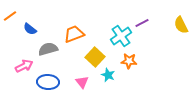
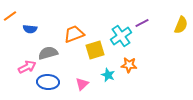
yellow semicircle: rotated 132 degrees counterclockwise
blue semicircle: rotated 32 degrees counterclockwise
gray semicircle: moved 4 px down
yellow square: moved 7 px up; rotated 30 degrees clockwise
orange star: moved 4 px down
pink arrow: moved 3 px right, 1 px down
pink triangle: moved 2 px down; rotated 24 degrees clockwise
